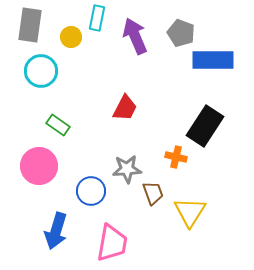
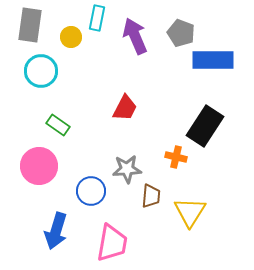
brown trapezoid: moved 2 px left, 3 px down; rotated 25 degrees clockwise
